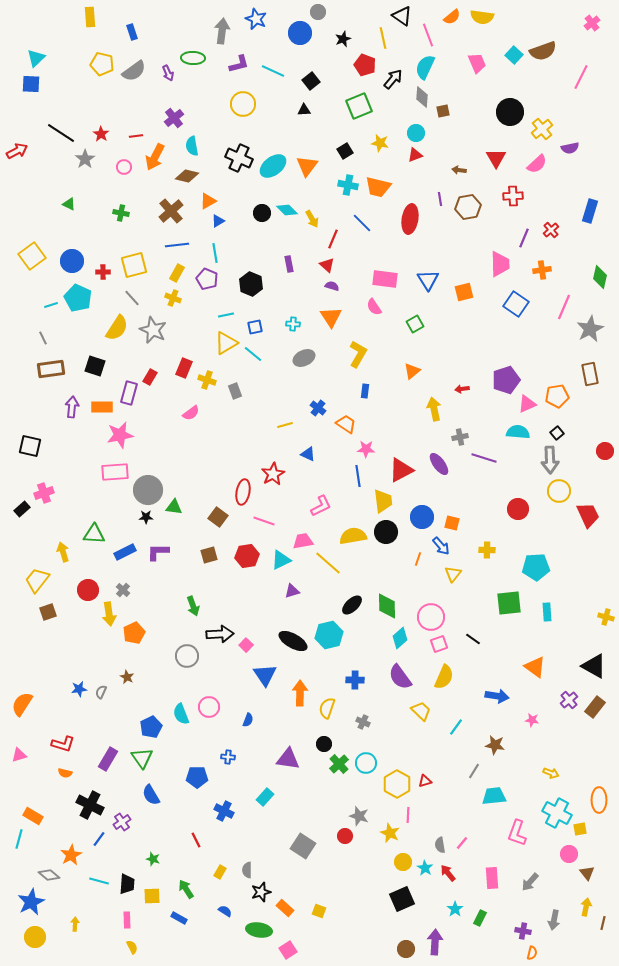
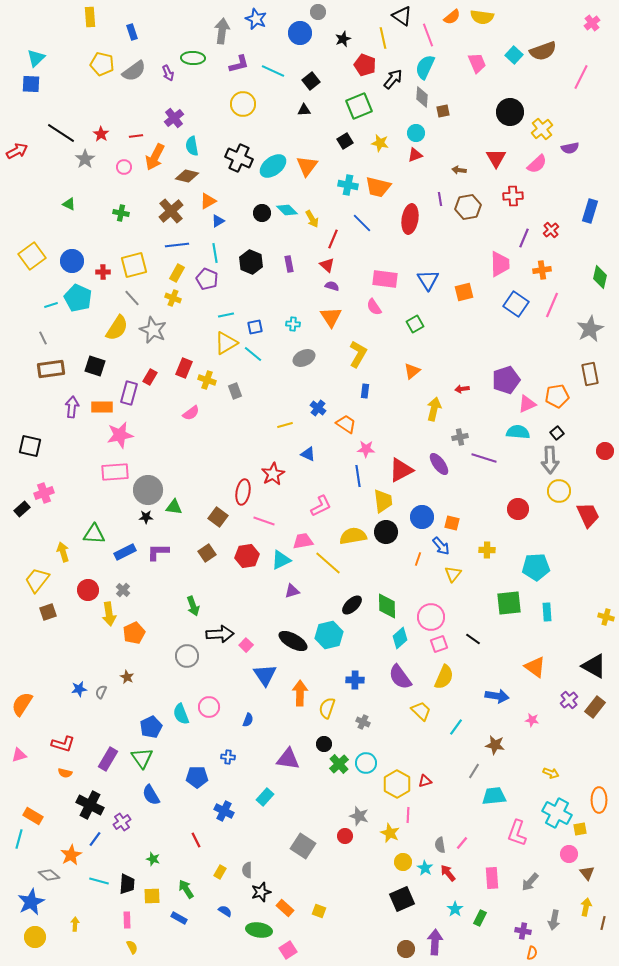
black square at (345, 151): moved 10 px up
black hexagon at (251, 284): moved 22 px up
pink line at (564, 307): moved 12 px left, 2 px up
yellow arrow at (434, 409): rotated 25 degrees clockwise
brown square at (209, 555): moved 2 px left, 2 px up; rotated 18 degrees counterclockwise
blue line at (99, 839): moved 4 px left
